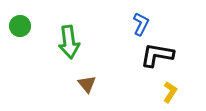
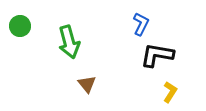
green arrow: rotated 8 degrees counterclockwise
